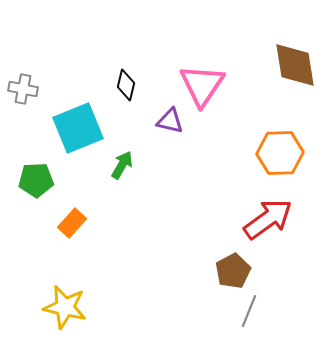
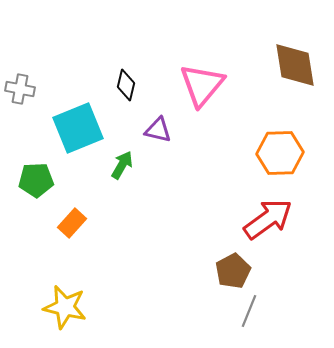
pink triangle: rotated 6 degrees clockwise
gray cross: moved 3 px left
purple triangle: moved 12 px left, 9 px down
